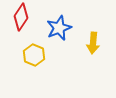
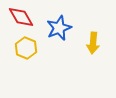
red diamond: rotated 64 degrees counterclockwise
yellow hexagon: moved 8 px left, 7 px up
